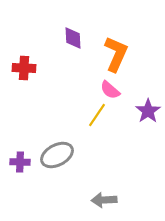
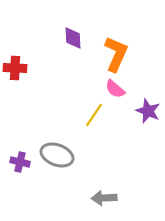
red cross: moved 9 px left
pink semicircle: moved 5 px right, 1 px up
purple star: rotated 15 degrees counterclockwise
yellow line: moved 3 px left
gray ellipse: rotated 48 degrees clockwise
purple cross: rotated 12 degrees clockwise
gray arrow: moved 2 px up
